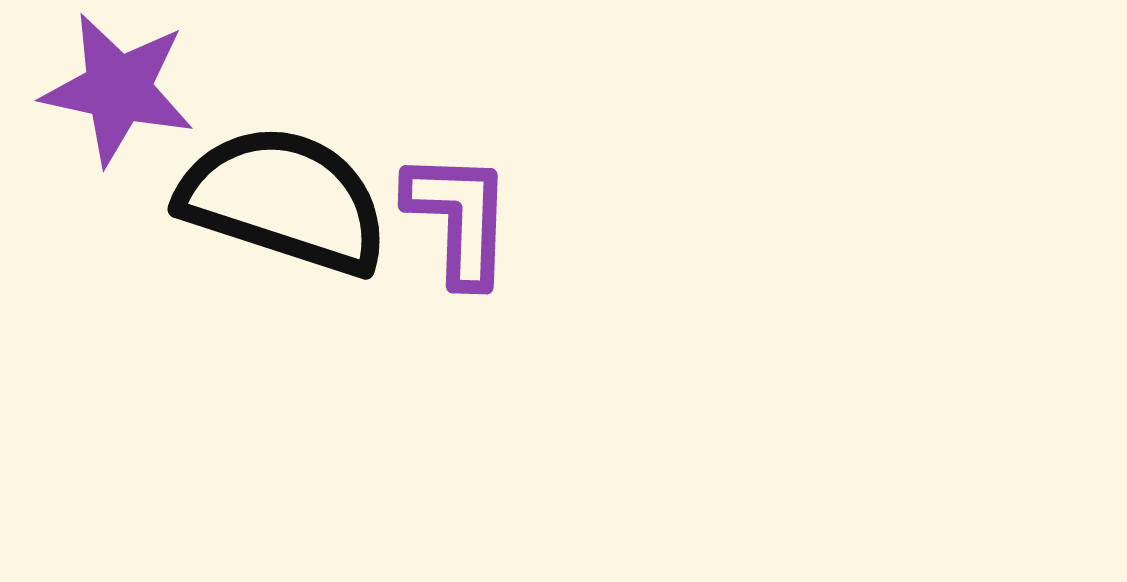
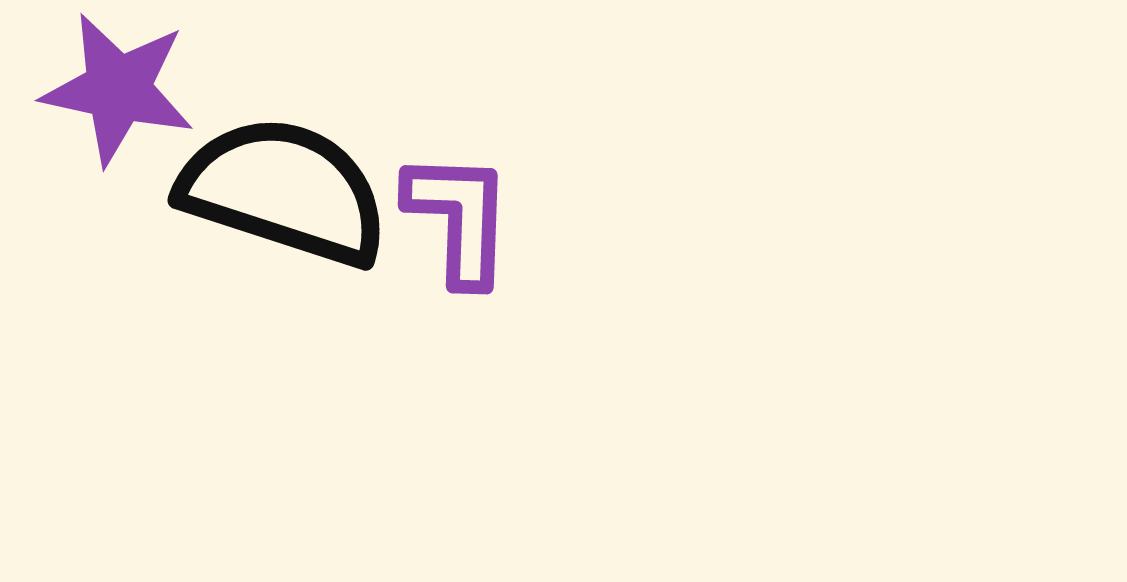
black semicircle: moved 9 px up
